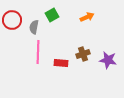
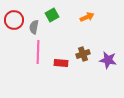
red circle: moved 2 px right
